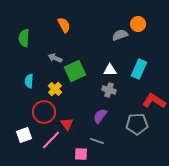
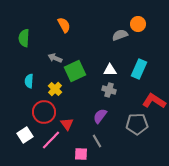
white square: moved 1 px right; rotated 14 degrees counterclockwise
gray line: rotated 40 degrees clockwise
